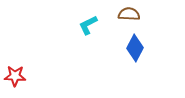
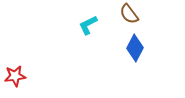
brown semicircle: rotated 130 degrees counterclockwise
red star: rotated 10 degrees counterclockwise
